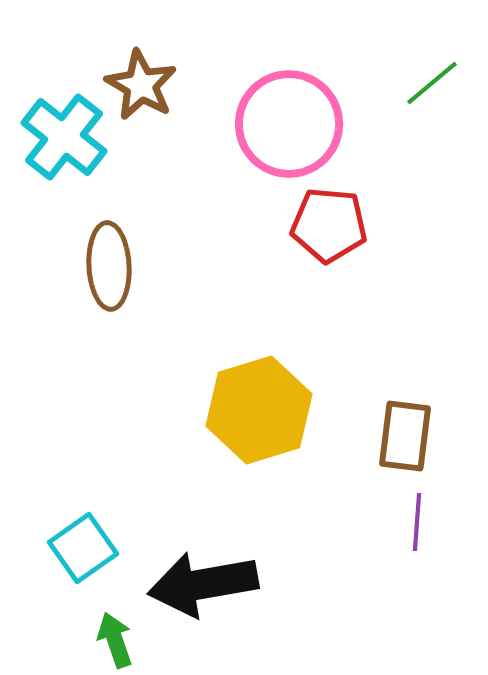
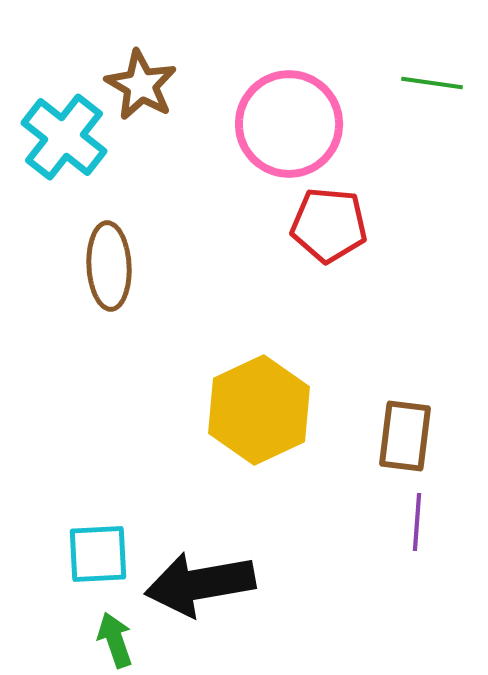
green line: rotated 48 degrees clockwise
yellow hexagon: rotated 8 degrees counterclockwise
cyan square: moved 15 px right, 6 px down; rotated 32 degrees clockwise
black arrow: moved 3 px left
